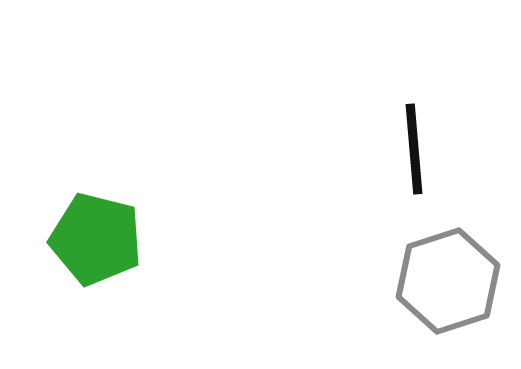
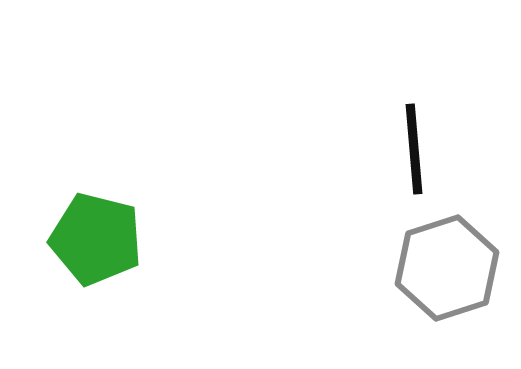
gray hexagon: moved 1 px left, 13 px up
